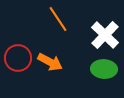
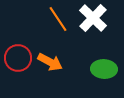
white cross: moved 12 px left, 17 px up
